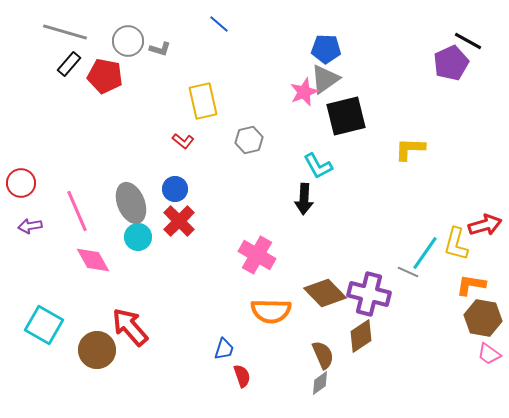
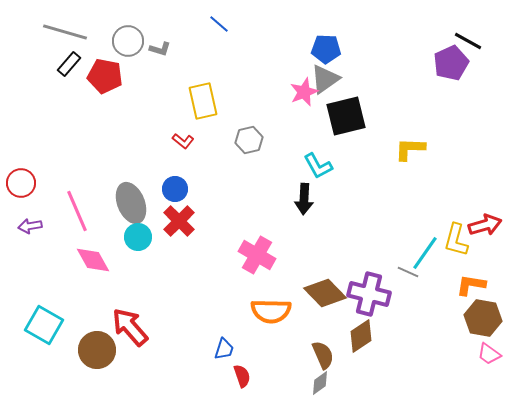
yellow L-shape at (456, 244): moved 4 px up
